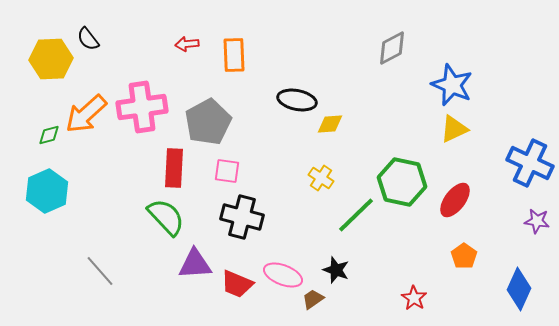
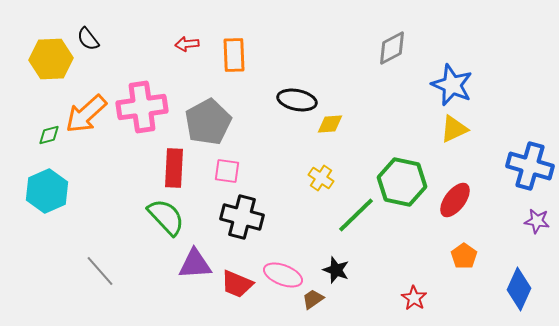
blue cross: moved 3 px down; rotated 9 degrees counterclockwise
